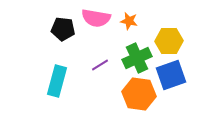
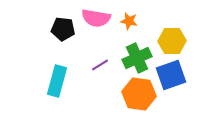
yellow hexagon: moved 3 px right
